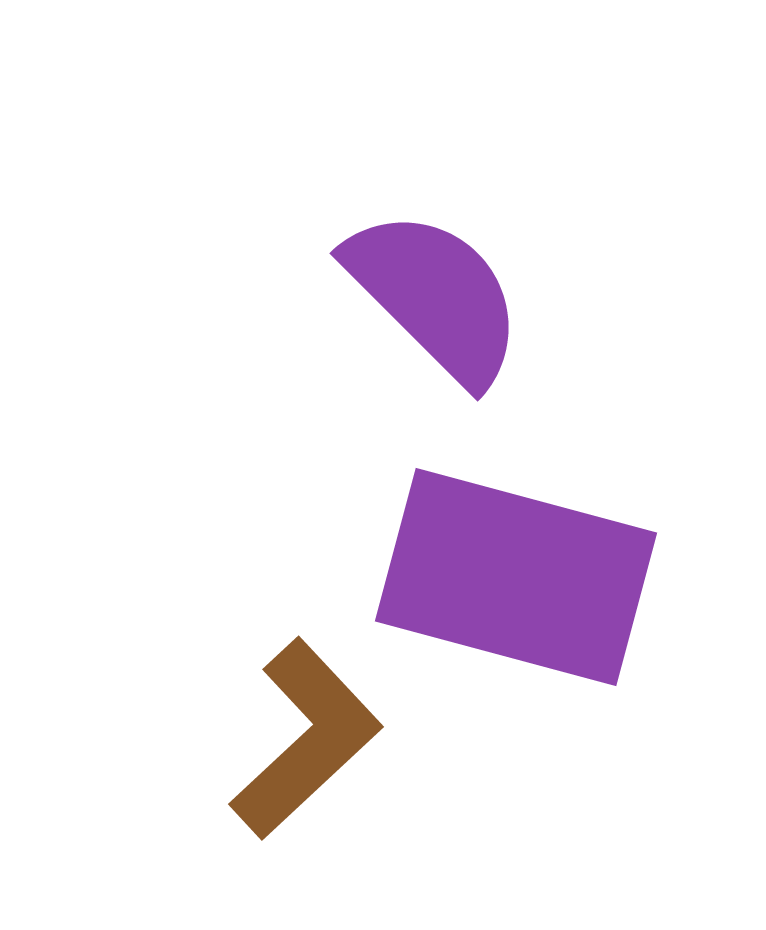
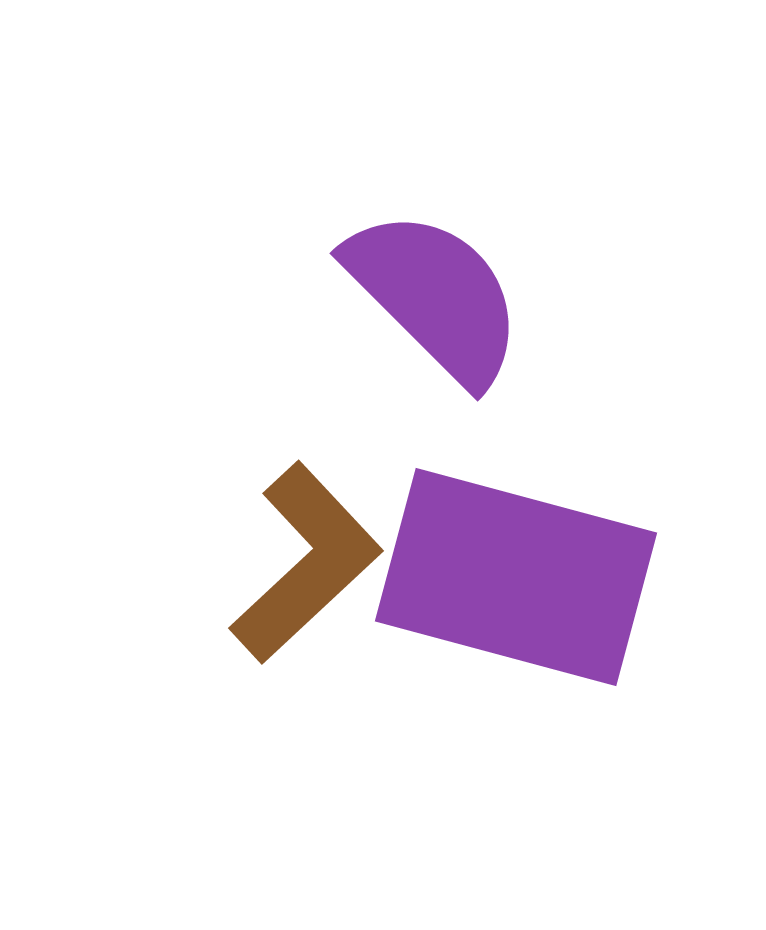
brown L-shape: moved 176 px up
